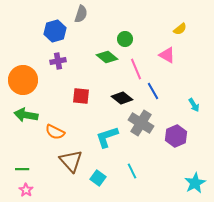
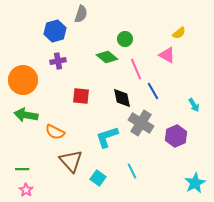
yellow semicircle: moved 1 px left, 4 px down
black diamond: rotated 40 degrees clockwise
